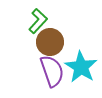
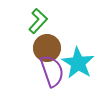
brown circle: moved 3 px left, 6 px down
cyan star: moved 3 px left, 4 px up
